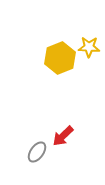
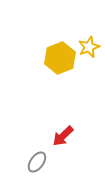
yellow star: rotated 25 degrees counterclockwise
gray ellipse: moved 10 px down
